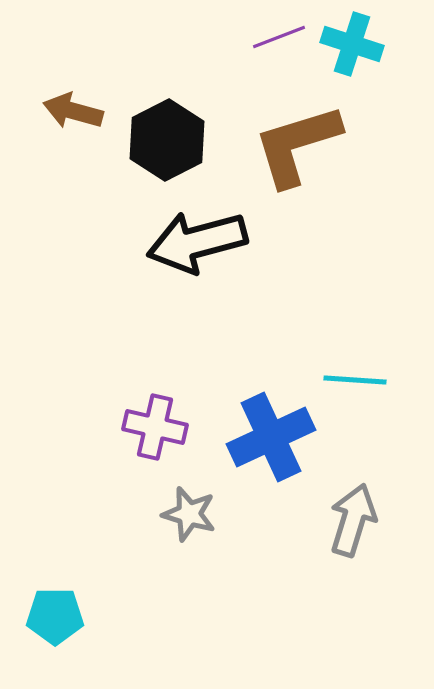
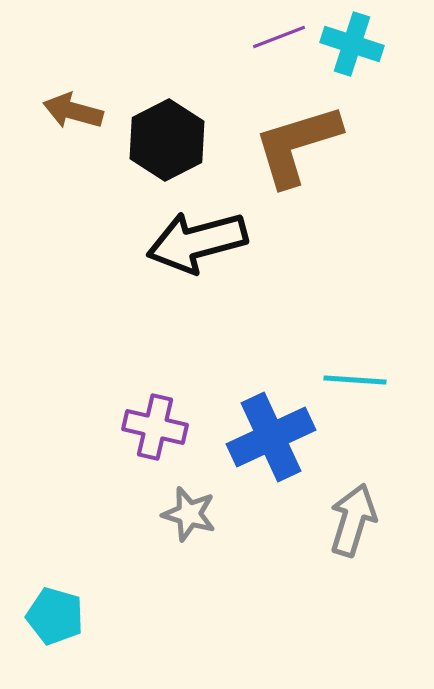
cyan pentagon: rotated 16 degrees clockwise
